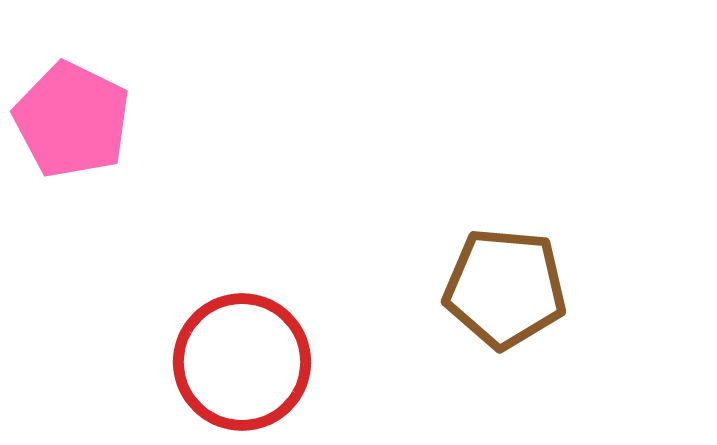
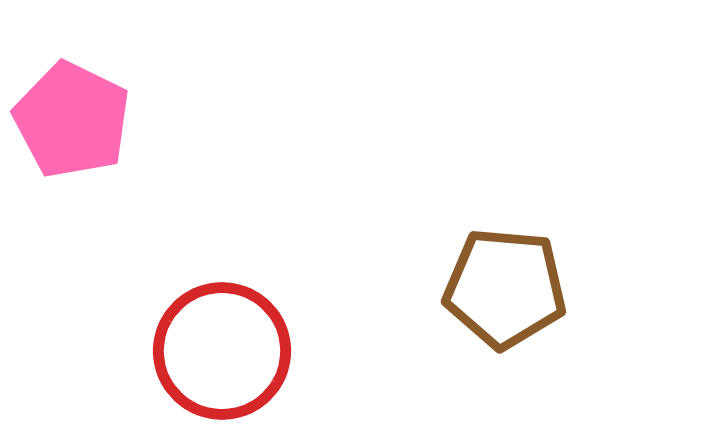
red circle: moved 20 px left, 11 px up
